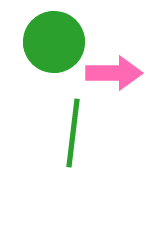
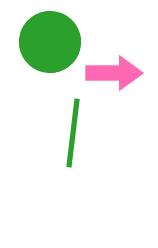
green circle: moved 4 px left
